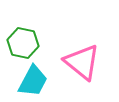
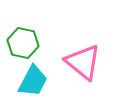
pink triangle: moved 1 px right
